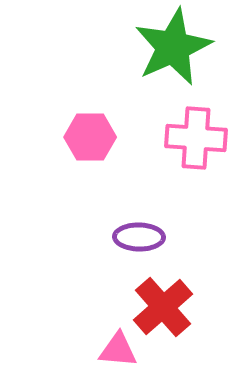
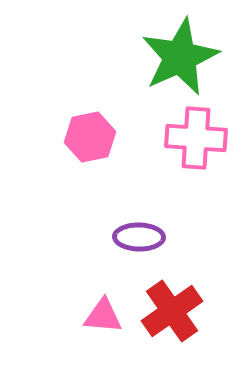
green star: moved 7 px right, 10 px down
pink hexagon: rotated 12 degrees counterclockwise
red cross: moved 9 px right, 4 px down; rotated 6 degrees clockwise
pink triangle: moved 15 px left, 34 px up
